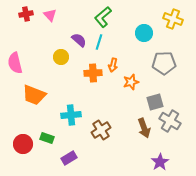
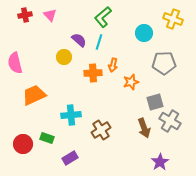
red cross: moved 1 px left, 1 px down
yellow circle: moved 3 px right
orange trapezoid: rotated 135 degrees clockwise
purple rectangle: moved 1 px right
